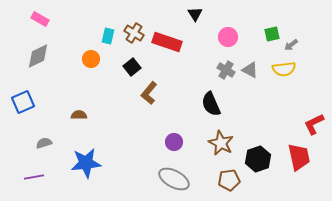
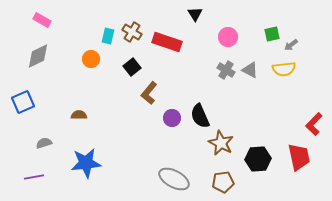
pink rectangle: moved 2 px right, 1 px down
brown cross: moved 2 px left, 1 px up
black semicircle: moved 11 px left, 12 px down
red L-shape: rotated 20 degrees counterclockwise
purple circle: moved 2 px left, 24 px up
black hexagon: rotated 15 degrees clockwise
brown pentagon: moved 6 px left, 2 px down
